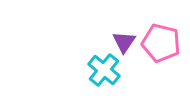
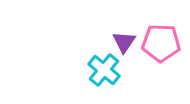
pink pentagon: rotated 12 degrees counterclockwise
